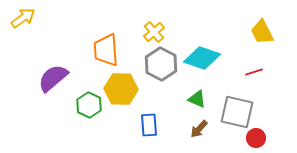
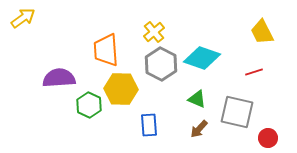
purple semicircle: moved 6 px right; rotated 36 degrees clockwise
red circle: moved 12 px right
